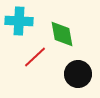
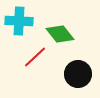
green diamond: moved 2 px left; rotated 28 degrees counterclockwise
